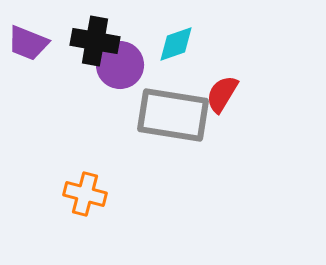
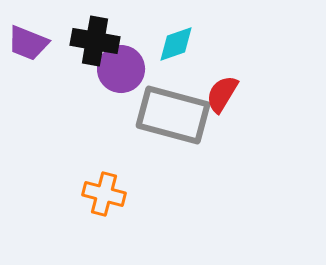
purple circle: moved 1 px right, 4 px down
gray rectangle: rotated 6 degrees clockwise
orange cross: moved 19 px right
